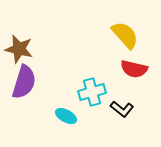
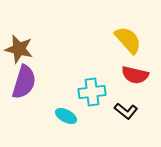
yellow semicircle: moved 3 px right, 5 px down
red semicircle: moved 1 px right, 6 px down
cyan cross: rotated 8 degrees clockwise
black L-shape: moved 4 px right, 2 px down
